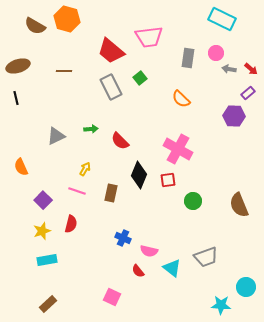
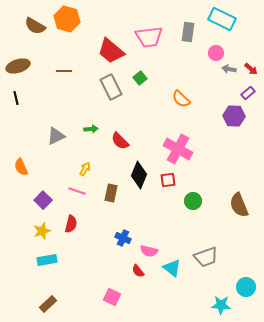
gray rectangle at (188, 58): moved 26 px up
